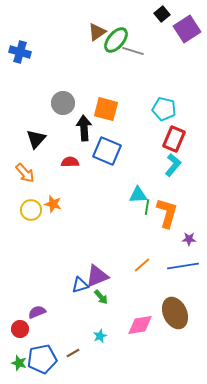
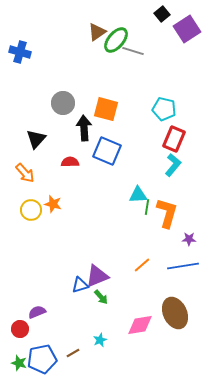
cyan star: moved 4 px down
